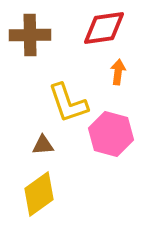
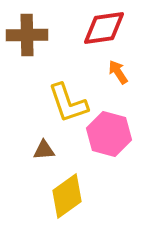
brown cross: moved 3 px left
orange arrow: rotated 40 degrees counterclockwise
pink hexagon: moved 2 px left
brown triangle: moved 1 px right, 5 px down
yellow diamond: moved 28 px right, 2 px down
